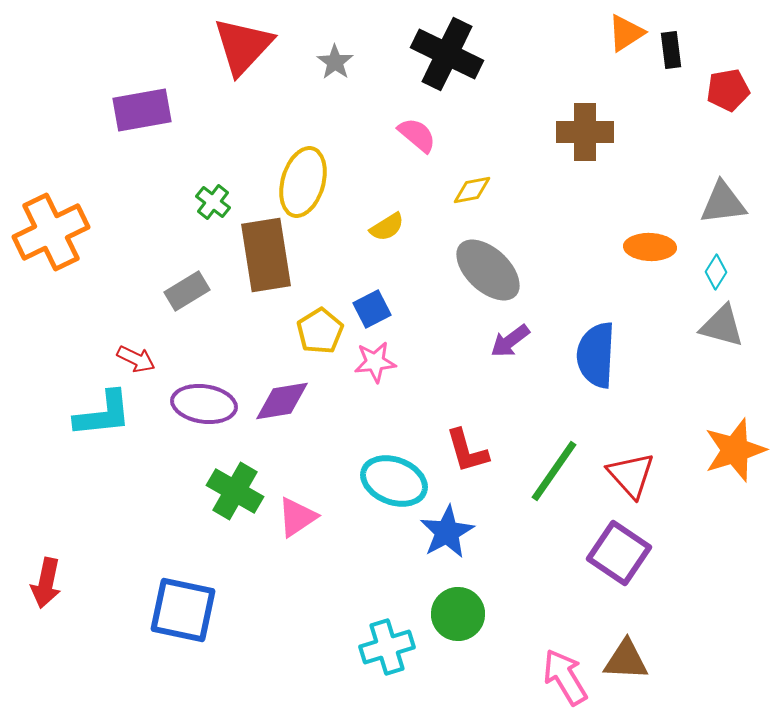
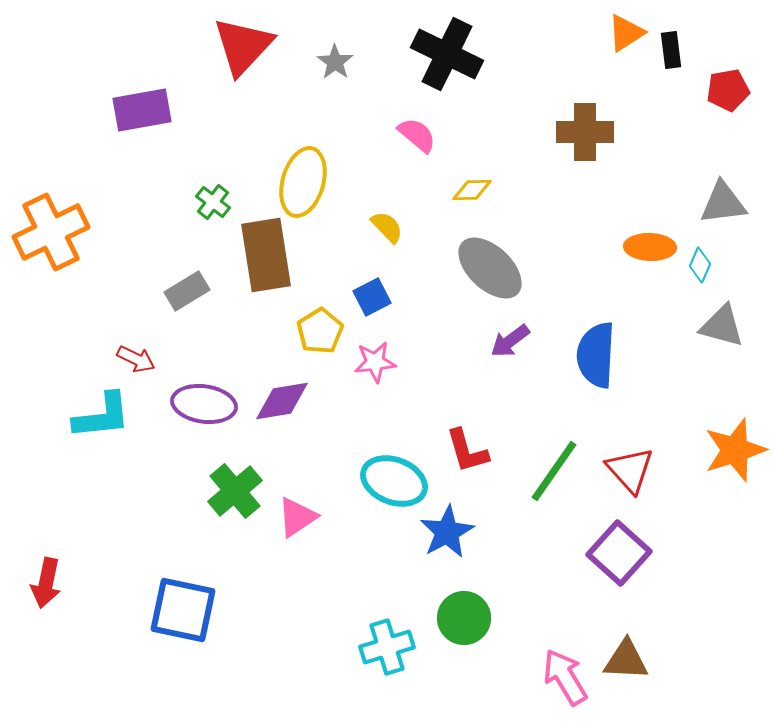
yellow diamond at (472, 190): rotated 9 degrees clockwise
yellow semicircle at (387, 227): rotated 102 degrees counterclockwise
gray ellipse at (488, 270): moved 2 px right, 2 px up
cyan diamond at (716, 272): moved 16 px left, 7 px up; rotated 8 degrees counterclockwise
blue square at (372, 309): moved 12 px up
cyan L-shape at (103, 414): moved 1 px left, 2 px down
red triangle at (631, 475): moved 1 px left, 5 px up
green cross at (235, 491): rotated 20 degrees clockwise
purple square at (619, 553): rotated 8 degrees clockwise
green circle at (458, 614): moved 6 px right, 4 px down
